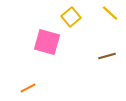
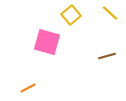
yellow square: moved 2 px up
